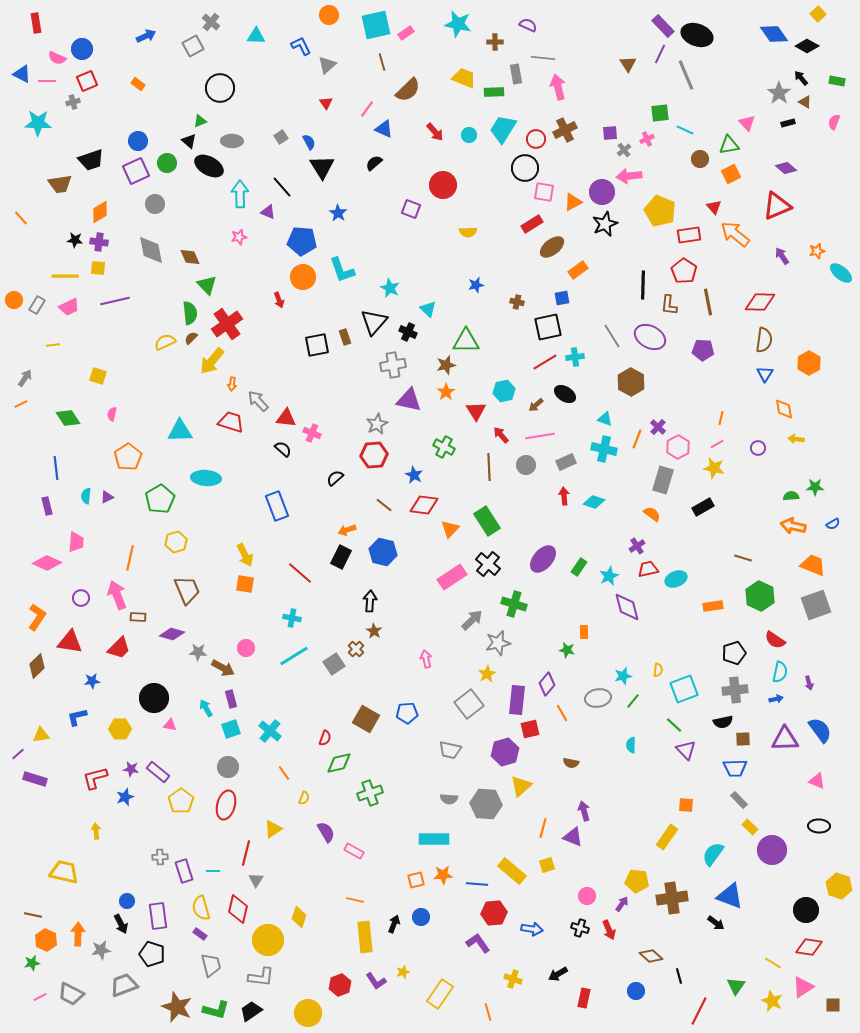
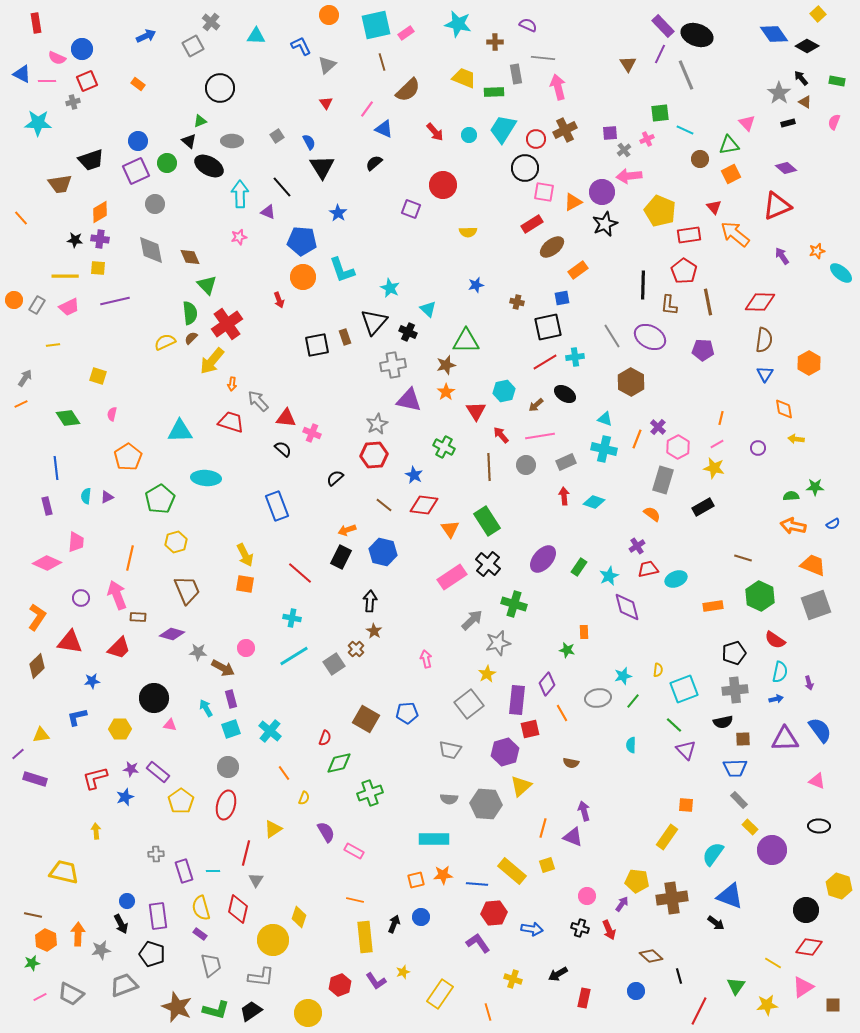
gray square at (281, 137): moved 4 px left, 1 px up
purple cross at (99, 242): moved 1 px right, 3 px up
orange triangle at (450, 529): rotated 18 degrees counterclockwise
gray cross at (160, 857): moved 4 px left, 3 px up
yellow circle at (268, 940): moved 5 px right
yellow star at (772, 1001): moved 5 px left, 4 px down; rotated 30 degrees counterclockwise
